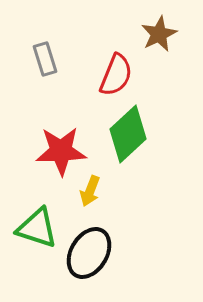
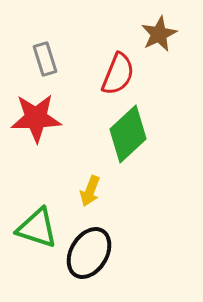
red semicircle: moved 2 px right, 1 px up
red star: moved 25 px left, 33 px up
